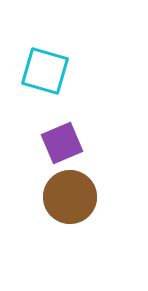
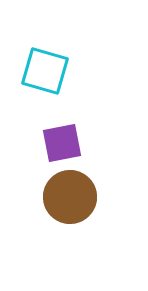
purple square: rotated 12 degrees clockwise
